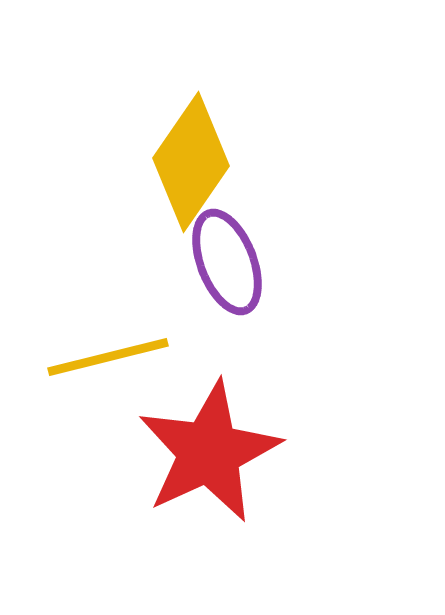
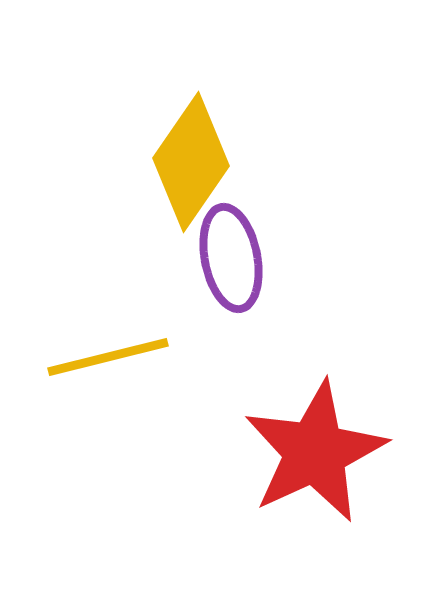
purple ellipse: moved 4 px right, 4 px up; rotated 10 degrees clockwise
red star: moved 106 px right
